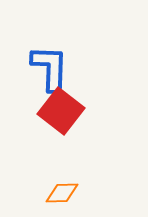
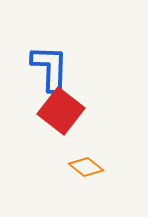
orange diamond: moved 24 px right, 26 px up; rotated 40 degrees clockwise
